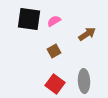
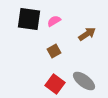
gray ellipse: rotated 50 degrees counterclockwise
